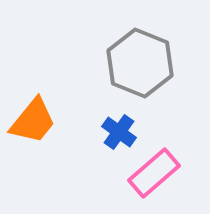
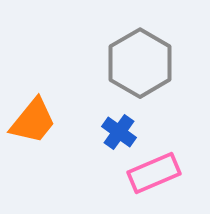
gray hexagon: rotated 8 degrees clockwise
pink rectangle: rotated 18 degrees clockwise
